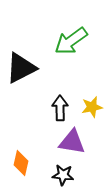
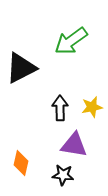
purple triangle: moved 2 px right, 3 px down
